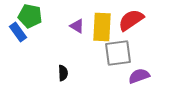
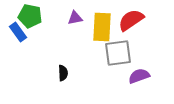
purple triangle: moved 2 px left, 8 px up; rotated 42 degrees counterclockwise
